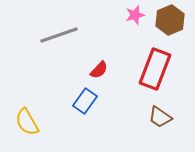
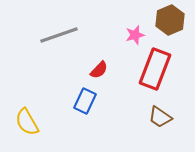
pink star: moved 20 px down
blue rectangle: rotated 10 degrees counterclockwise
